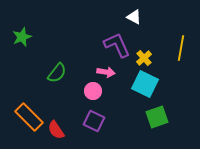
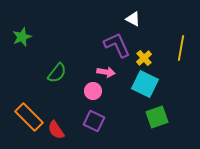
white triangle: moved 1 px left, 2 px down
